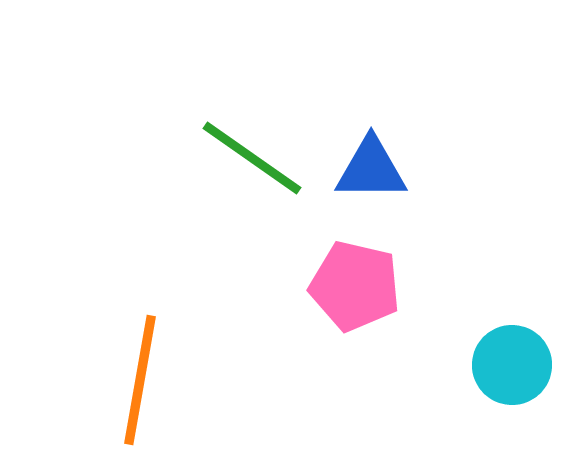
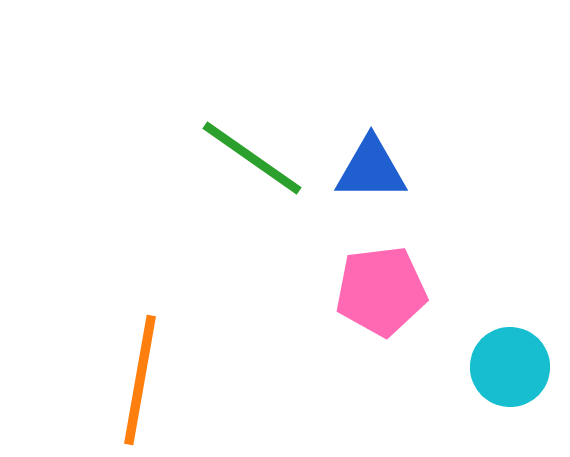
pink pentagon: moved 26 px right, 5 px down; rotated 20 degrees counterclockwise
cyan circle: moved 2 px left, 2 px down
